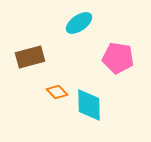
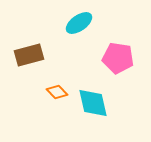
brown rectangle: moved 1 px left, 2 px up
cyan diamond: moved 4 px right, 2 px up; rotated 12 degrees counterclockwise
